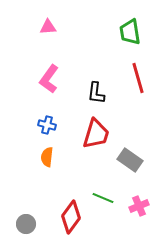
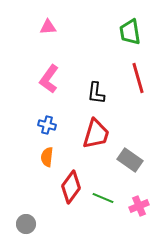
red diamond: moved 30 px up
